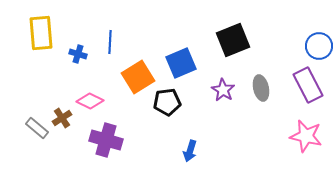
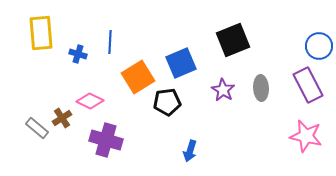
gray ellipse: rotated 10 degrees clockwise
